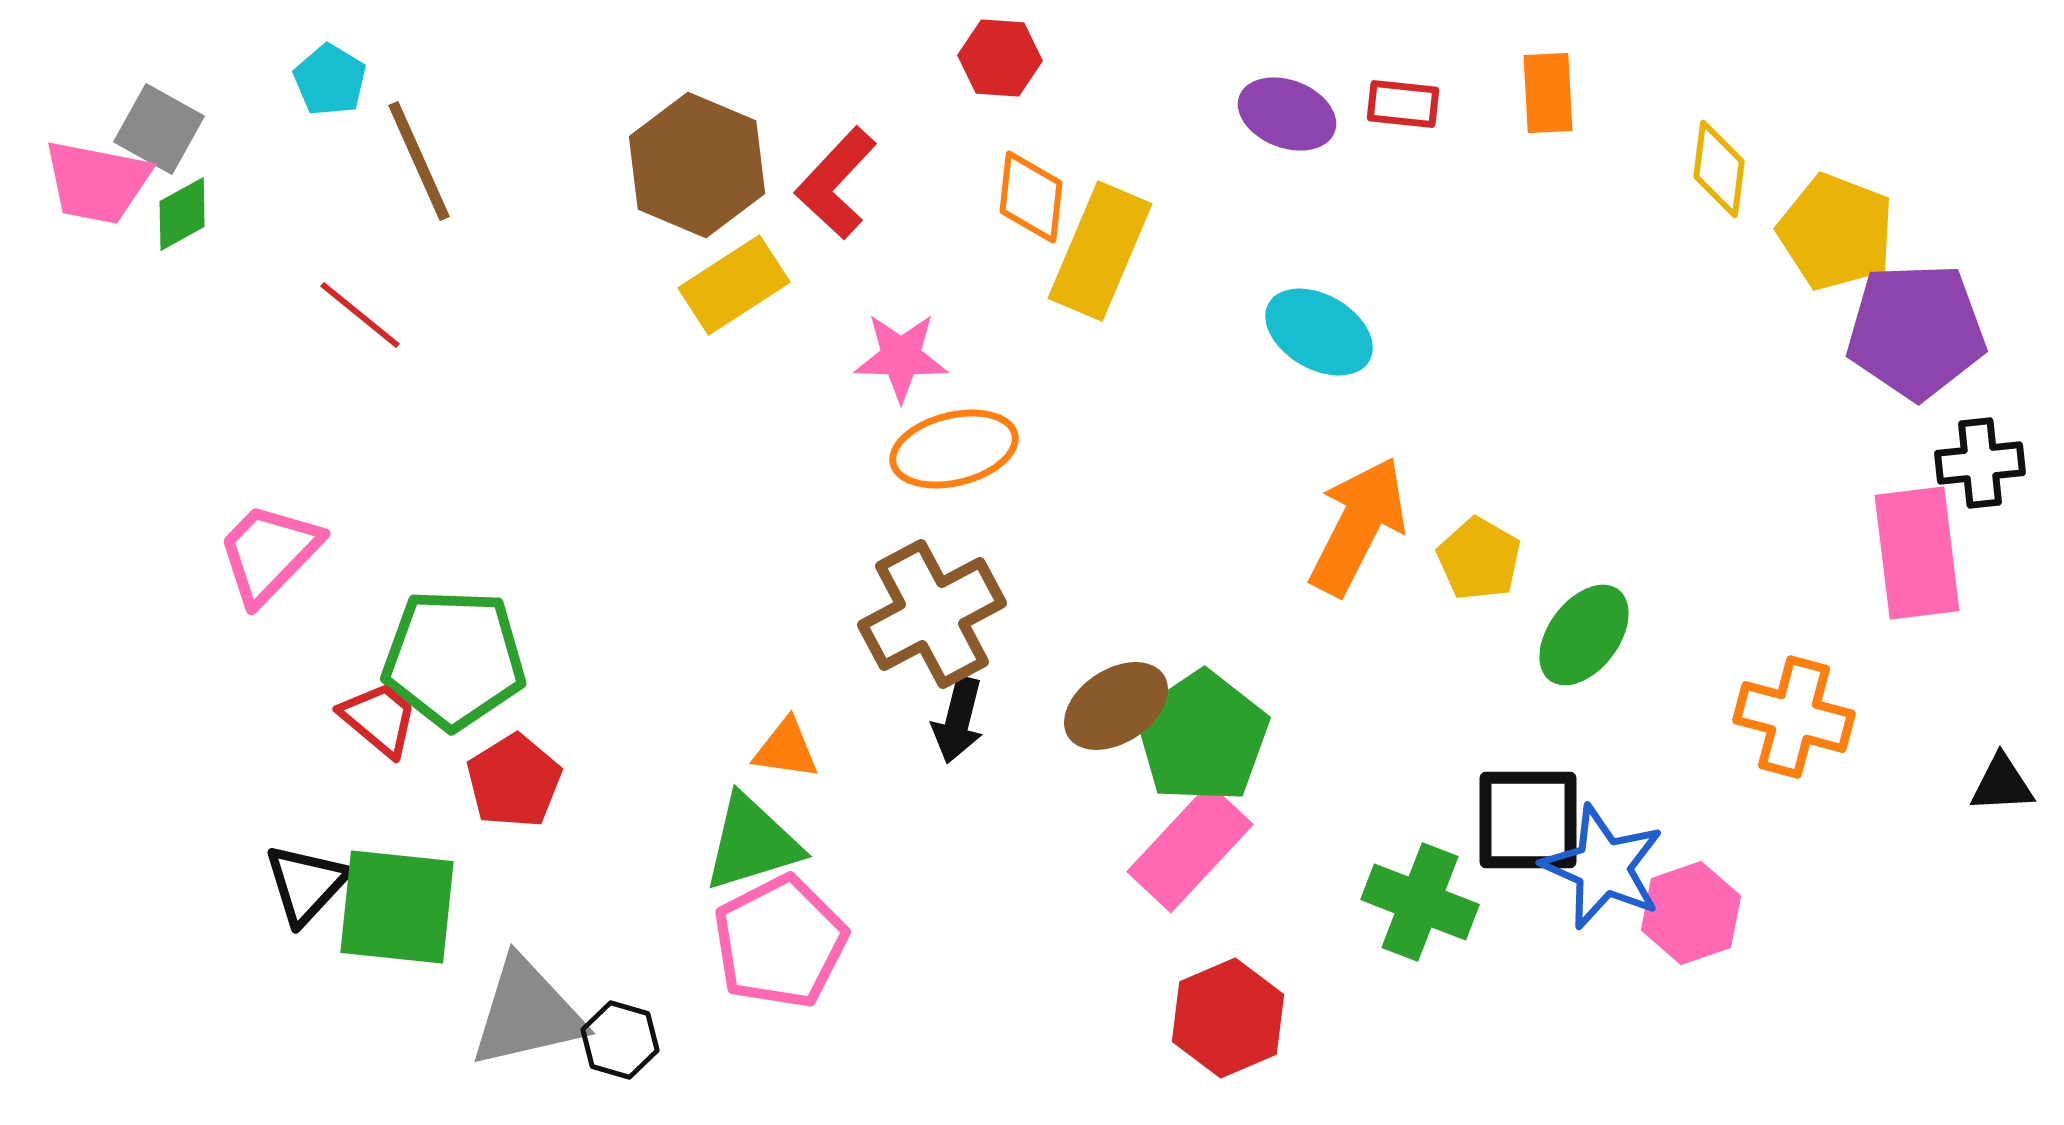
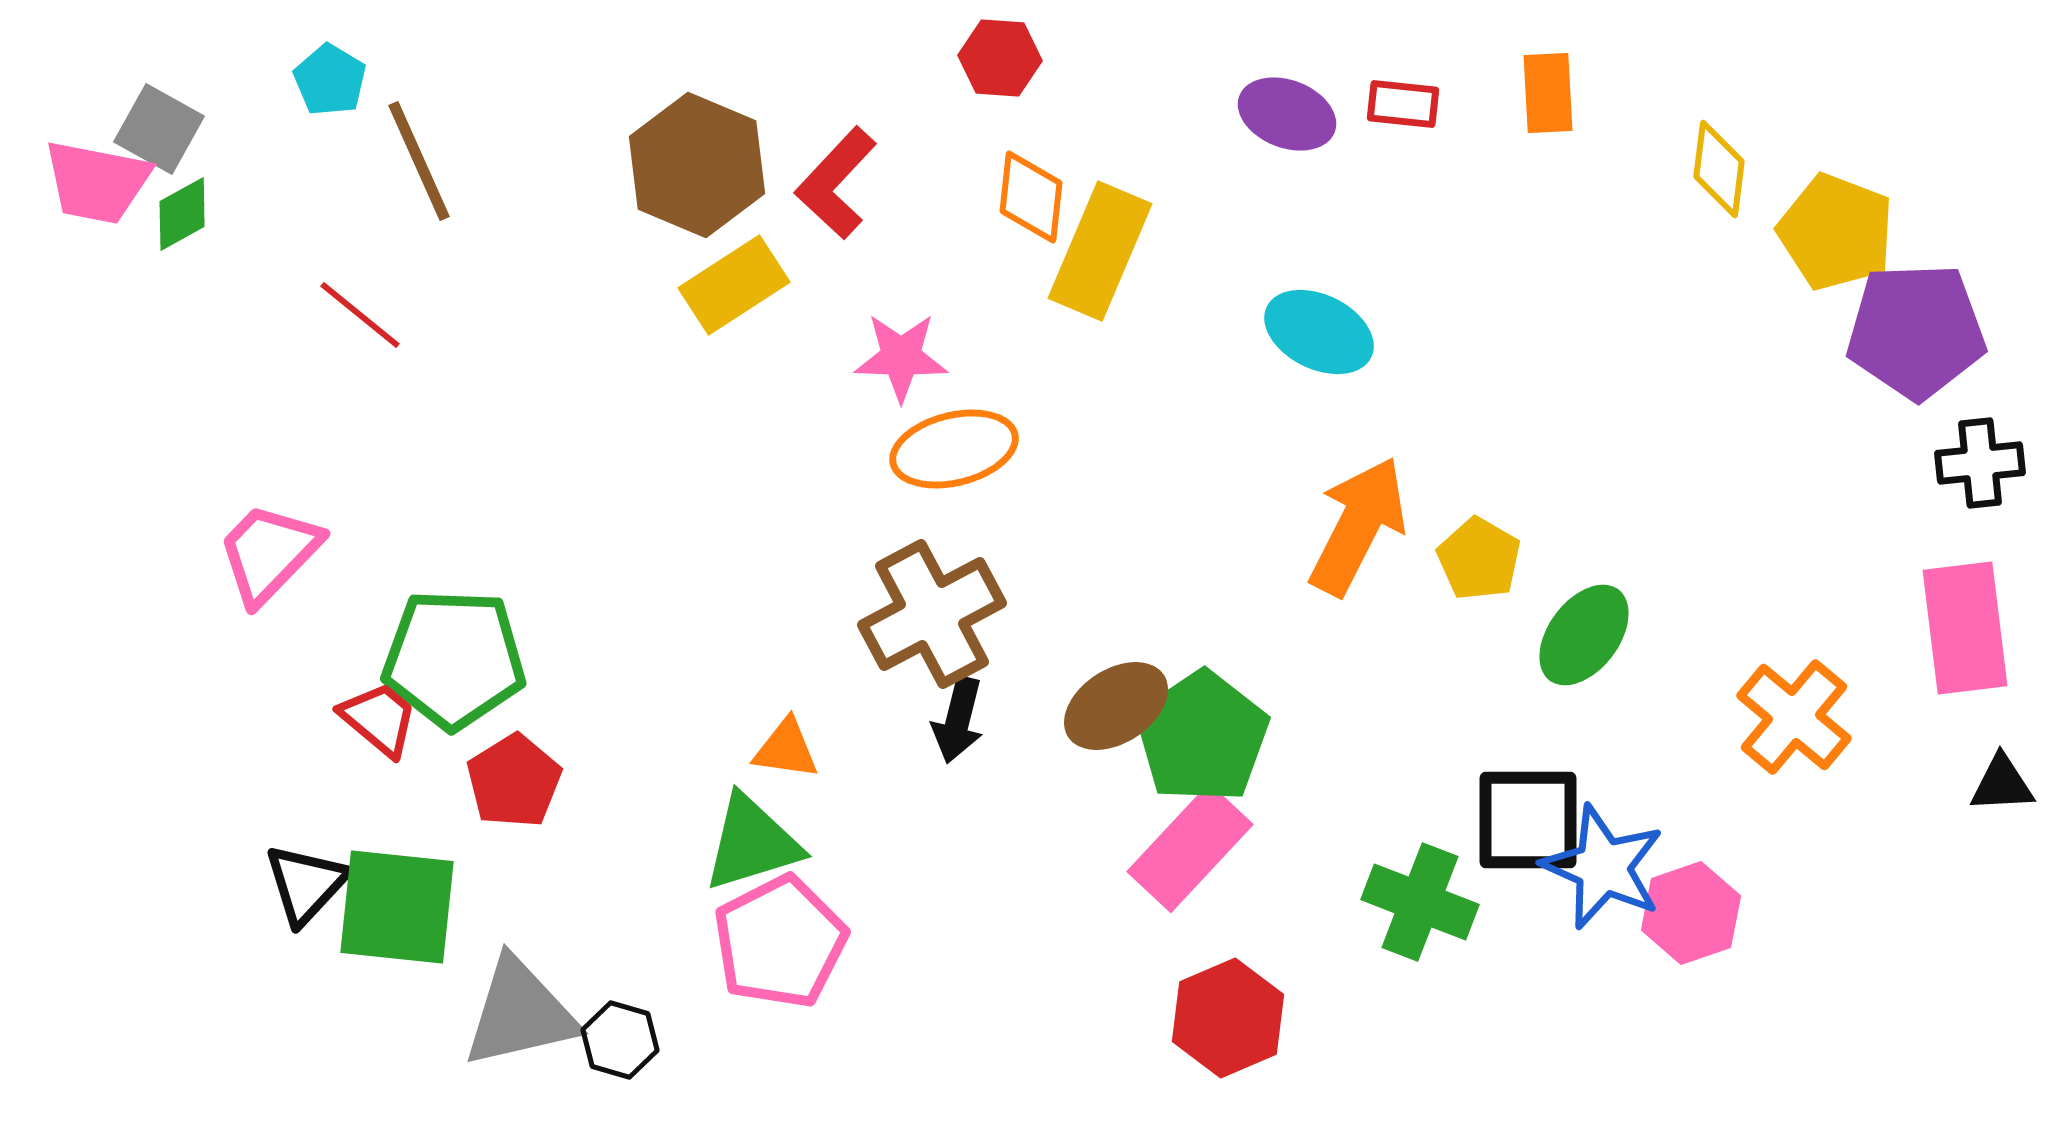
cyan ellipse at (1319, 332): rotated 4 degrees counterclockwise
pink rectangle at (1917, 553): moved 48 px right, 75 px down
orange cross at (1794, 717): rotated 25 degrees clockwise
gray triangle at (527, 1013): moved 7 px left
